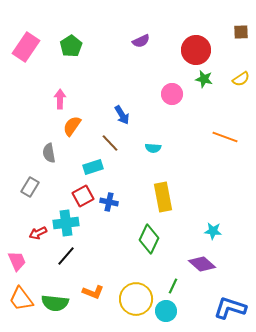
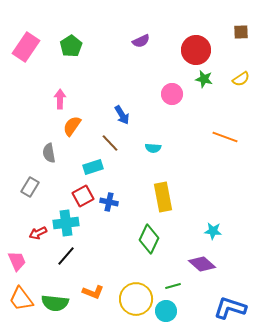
green line: rotated 49 degrees clockwise
